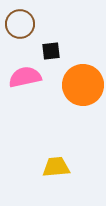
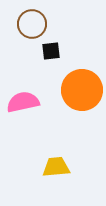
brown circle: moved 12 px right
pink semicircle: moved 2 px left, 25 px down
orange circle: moved 1 px left, 5 px down
